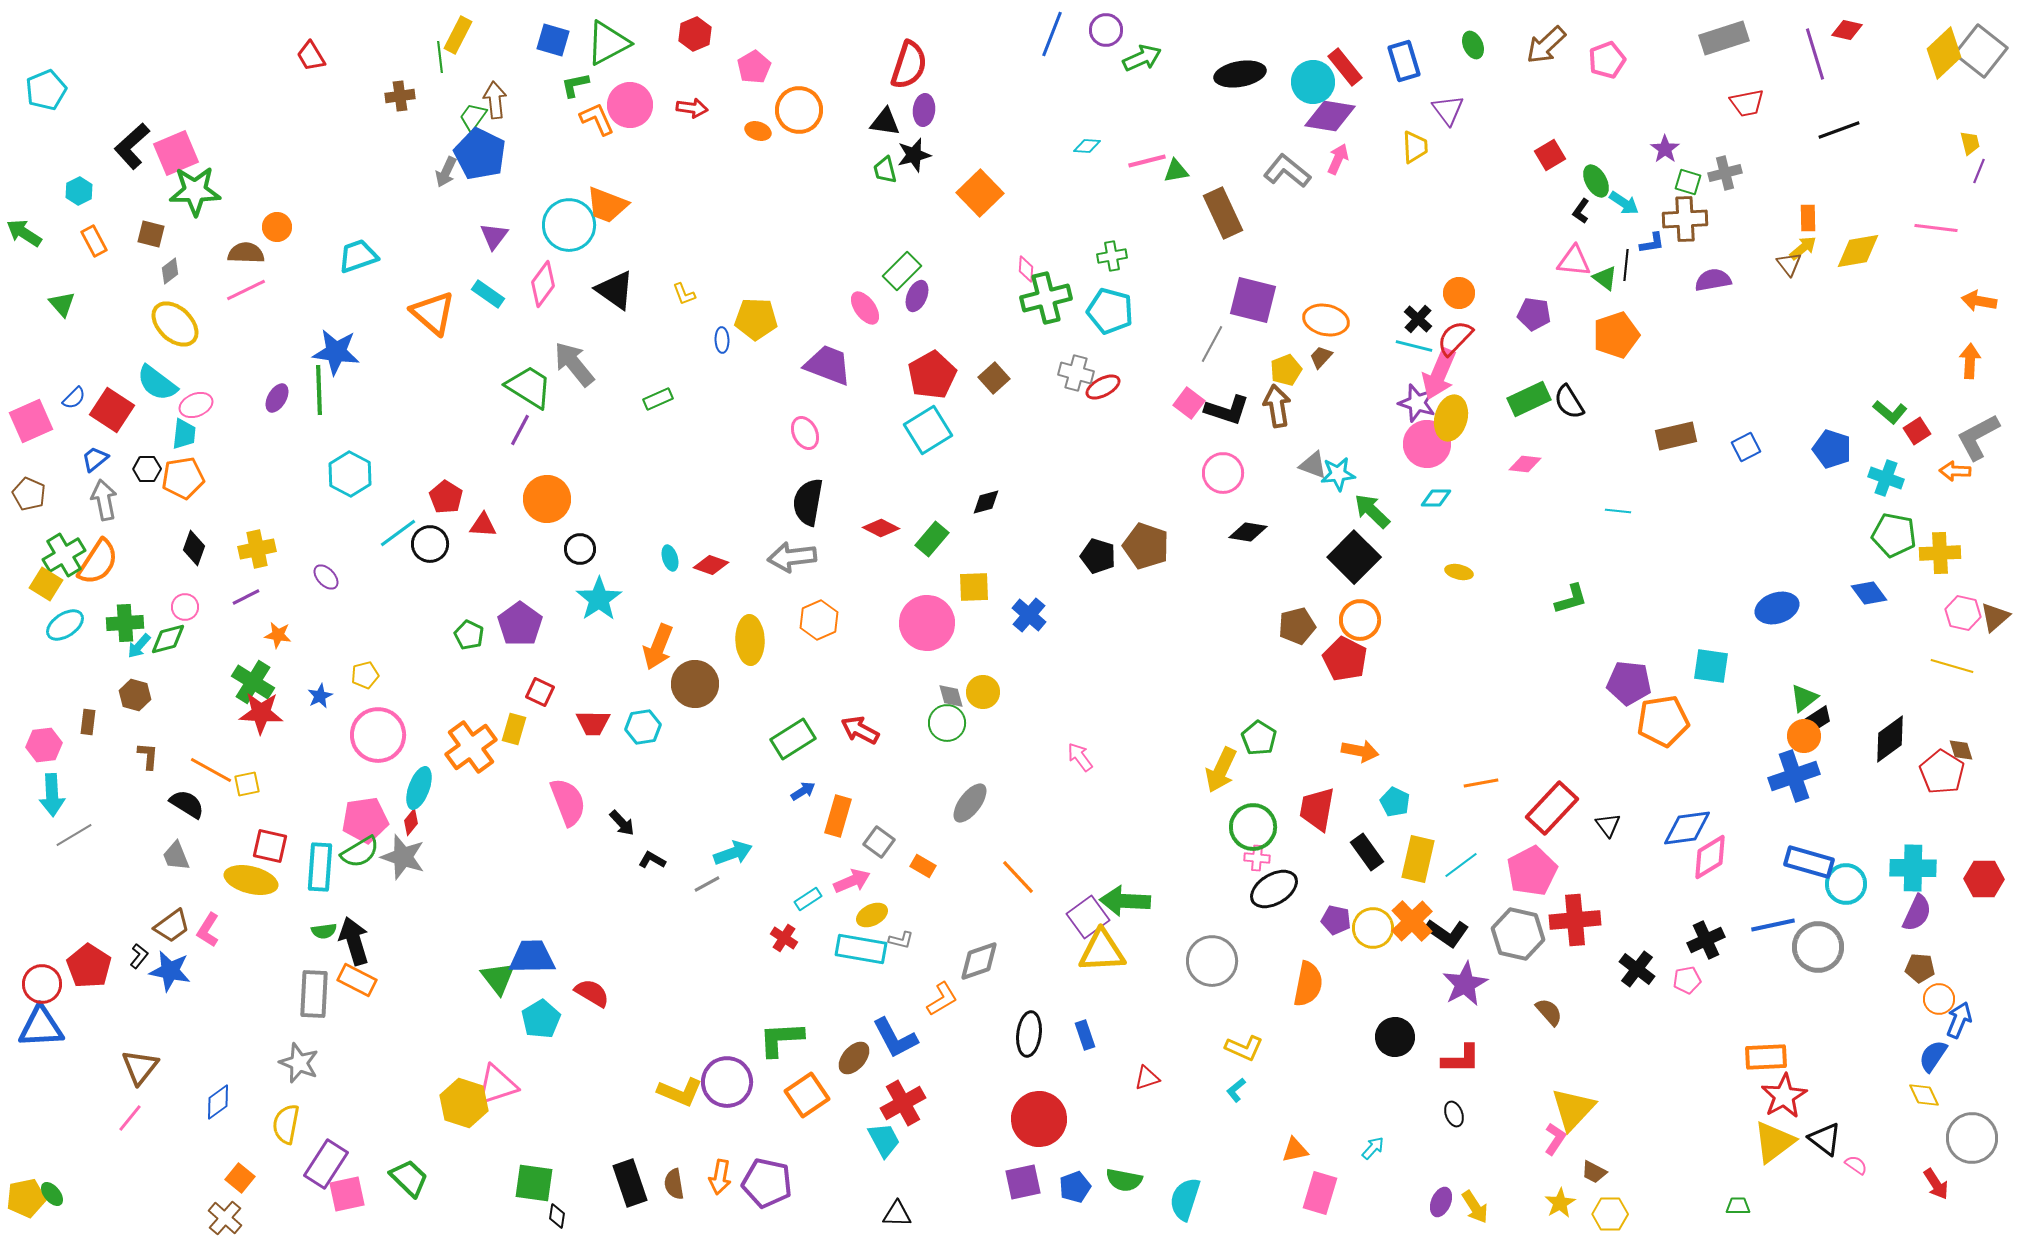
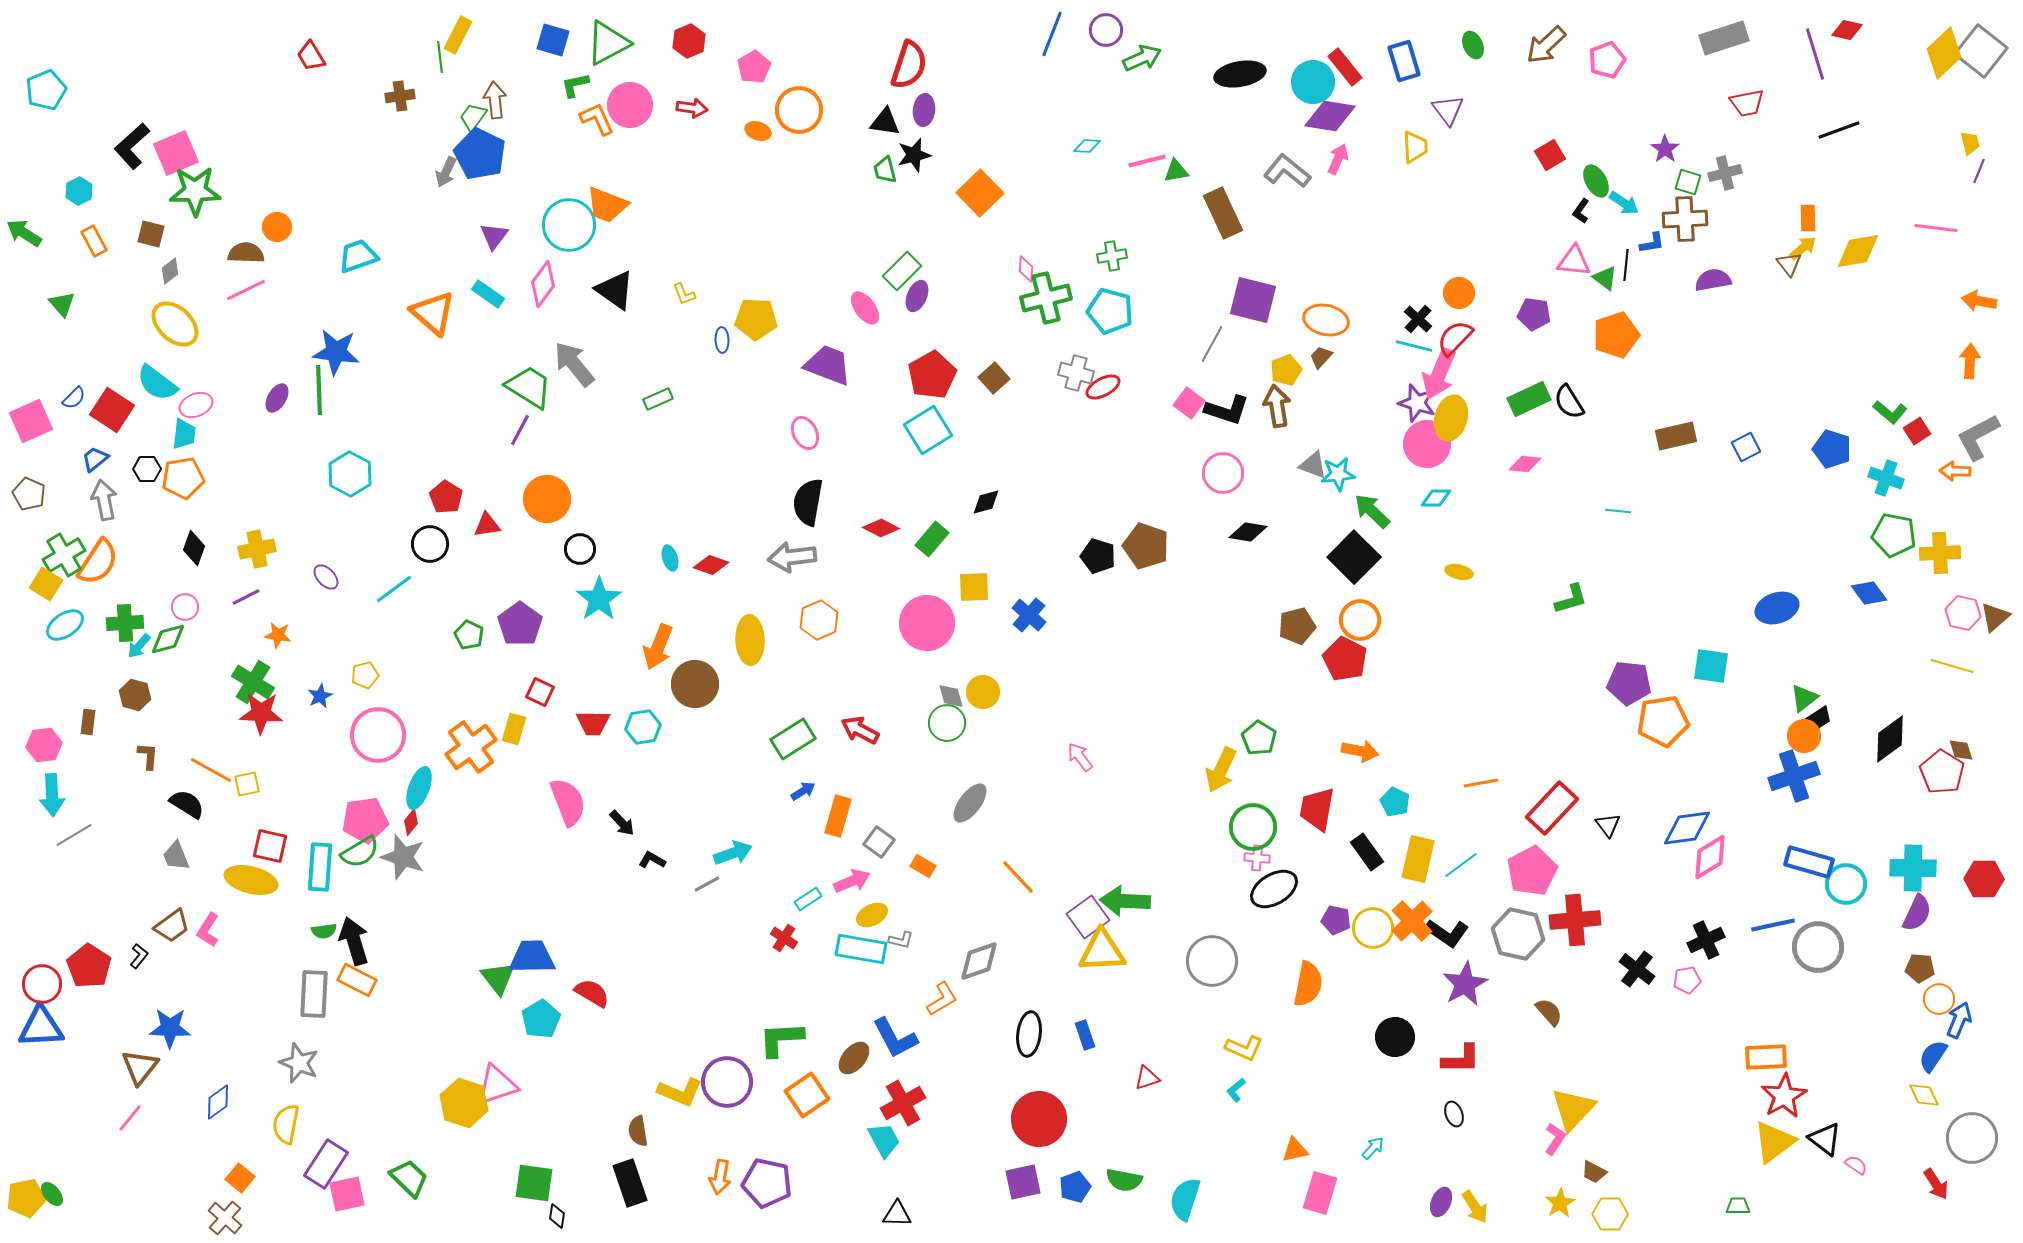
red hexagon at (695, 34): moved 6 px left, 7 px down
red triangle at (483, 525): moved 4 px right; rotated 12 degrees counterclockwise
cyan line at (398, 533): moved 4 px left, 56 px down
blue star at (170, 971): moved 57 px down; rotated 9 degrees counterclockwise
brown semicircle at (674, 1184): moved 36 px left, 53 px up
